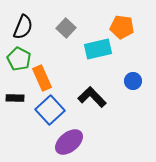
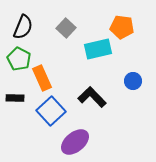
blue square: moved 1 px right, 1 px down
purple ellipse: moved 6 px right
